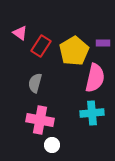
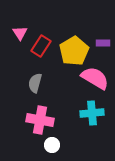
pink triangle: rotated 21 degrees clockwise
pink semicircle: rotated 72 degrees counterclockwise
